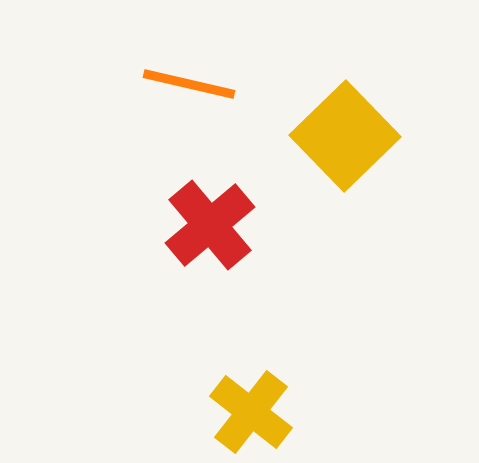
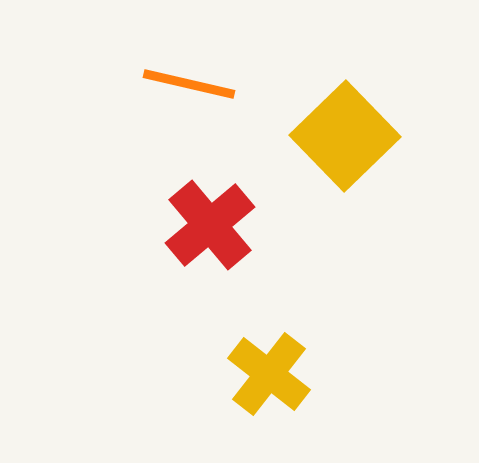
yellow cross: moved 18 px right, 38 px up
